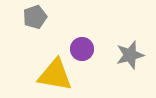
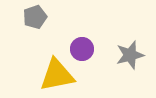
yellow triangle: moved 2 px right; rotated 21 degrees counterclockwise
